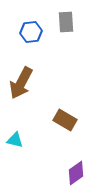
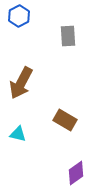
gray rectangle: moved 2 px right, 14 px down
blue hexagon: moved 12 px left, 16 px up; rotated 20 degrees counterclockwise
cyan triangle: moved 3 px right, 6 px up
